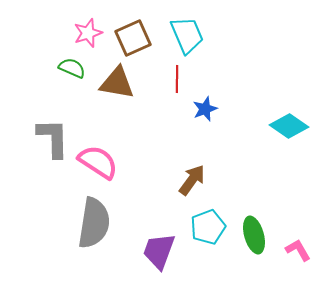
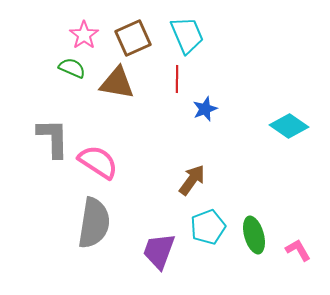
pink star: moved 4 px left, 2 px down; rotated 16 degrees counterclockwise
